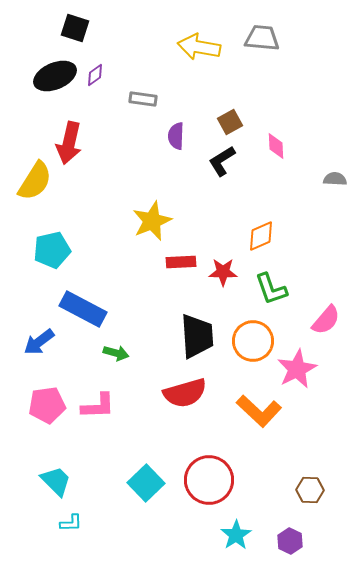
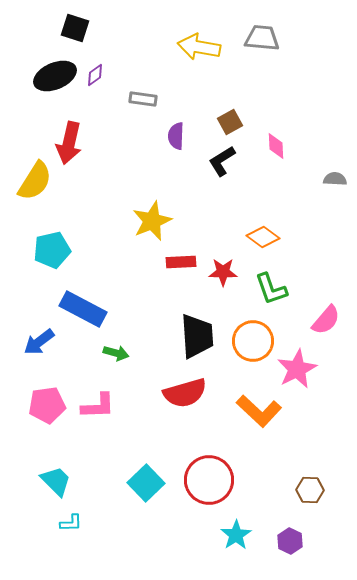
orange diamond: moved 2 px right, 1 px down; rotated 60 degrees clockwise
